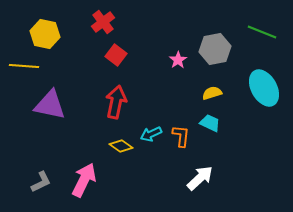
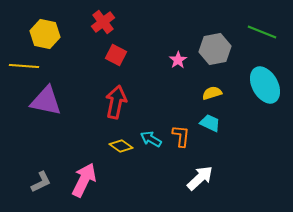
red square: rotated 10 degrees counterclockwise
cyan ellipse: moved 1 px right, 3 px up
purple triangle: moved 4 px left, 4 px up
cyan arrow: moved 5 px down; rotated 55 degrees clockwise
